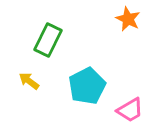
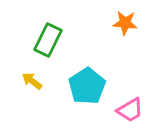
orange star: moved 3 px left, 4 px down; rotated 20 degrees counterclockwise
yellow arrow: moved 3 px right
cyan pentagon: rotated 6 degrees counterclockwise
